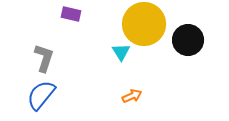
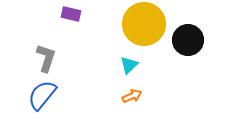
cyan triangle: moved 8 px right, 13 px down; rotated 18 degrees clockwise
gray L-shape: moved 2 px right
blue semicircle: moved 1 px right
